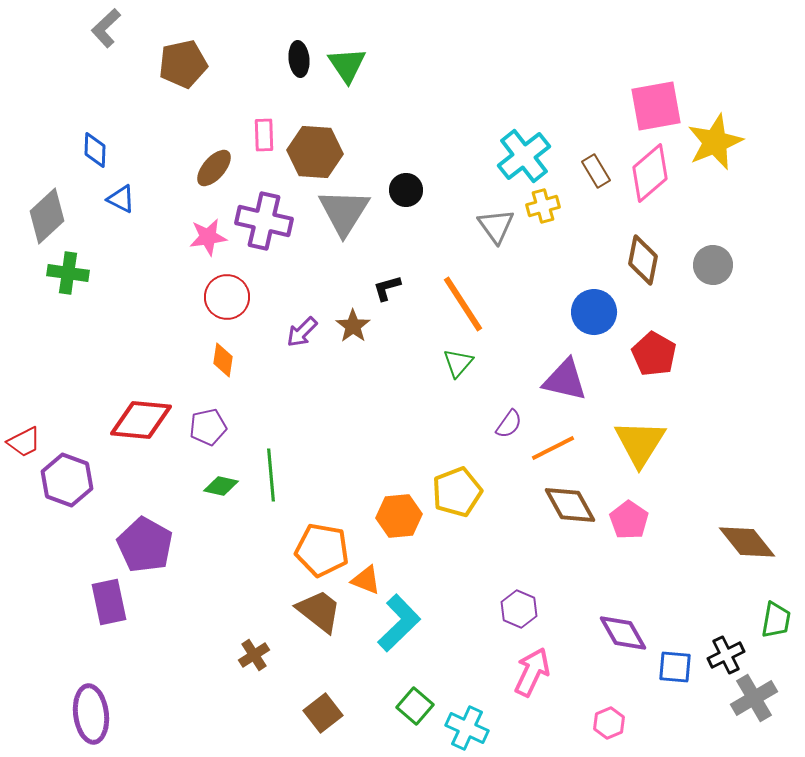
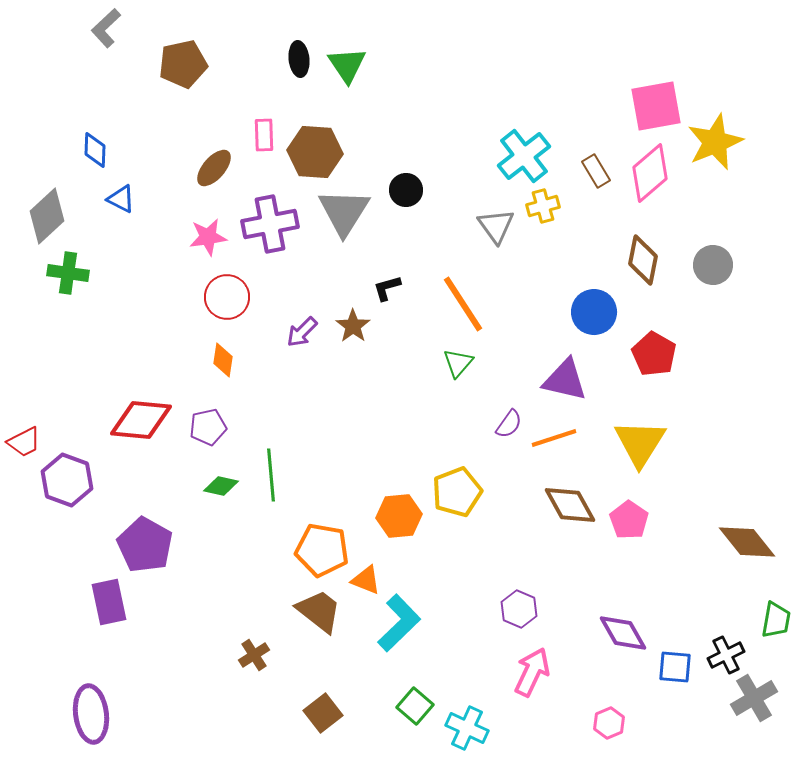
purple cross at (264, 221): moved 6 px right, 3 px down; rotated 24 degrees counterclockwise
orange line at (553, 448): moved 1 px right, 10 px up; rotated 9 degrees clockwise
